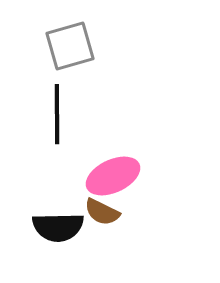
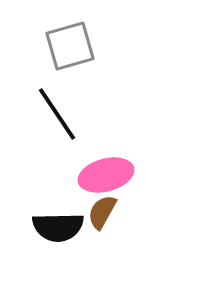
black line: rotated 34 degrees counterclockwise
pink ellipse: moved 7 px left, 1 px up; rotated 10 degrees clockwise
brown semicircle: rotated 93 degrees clockwise
